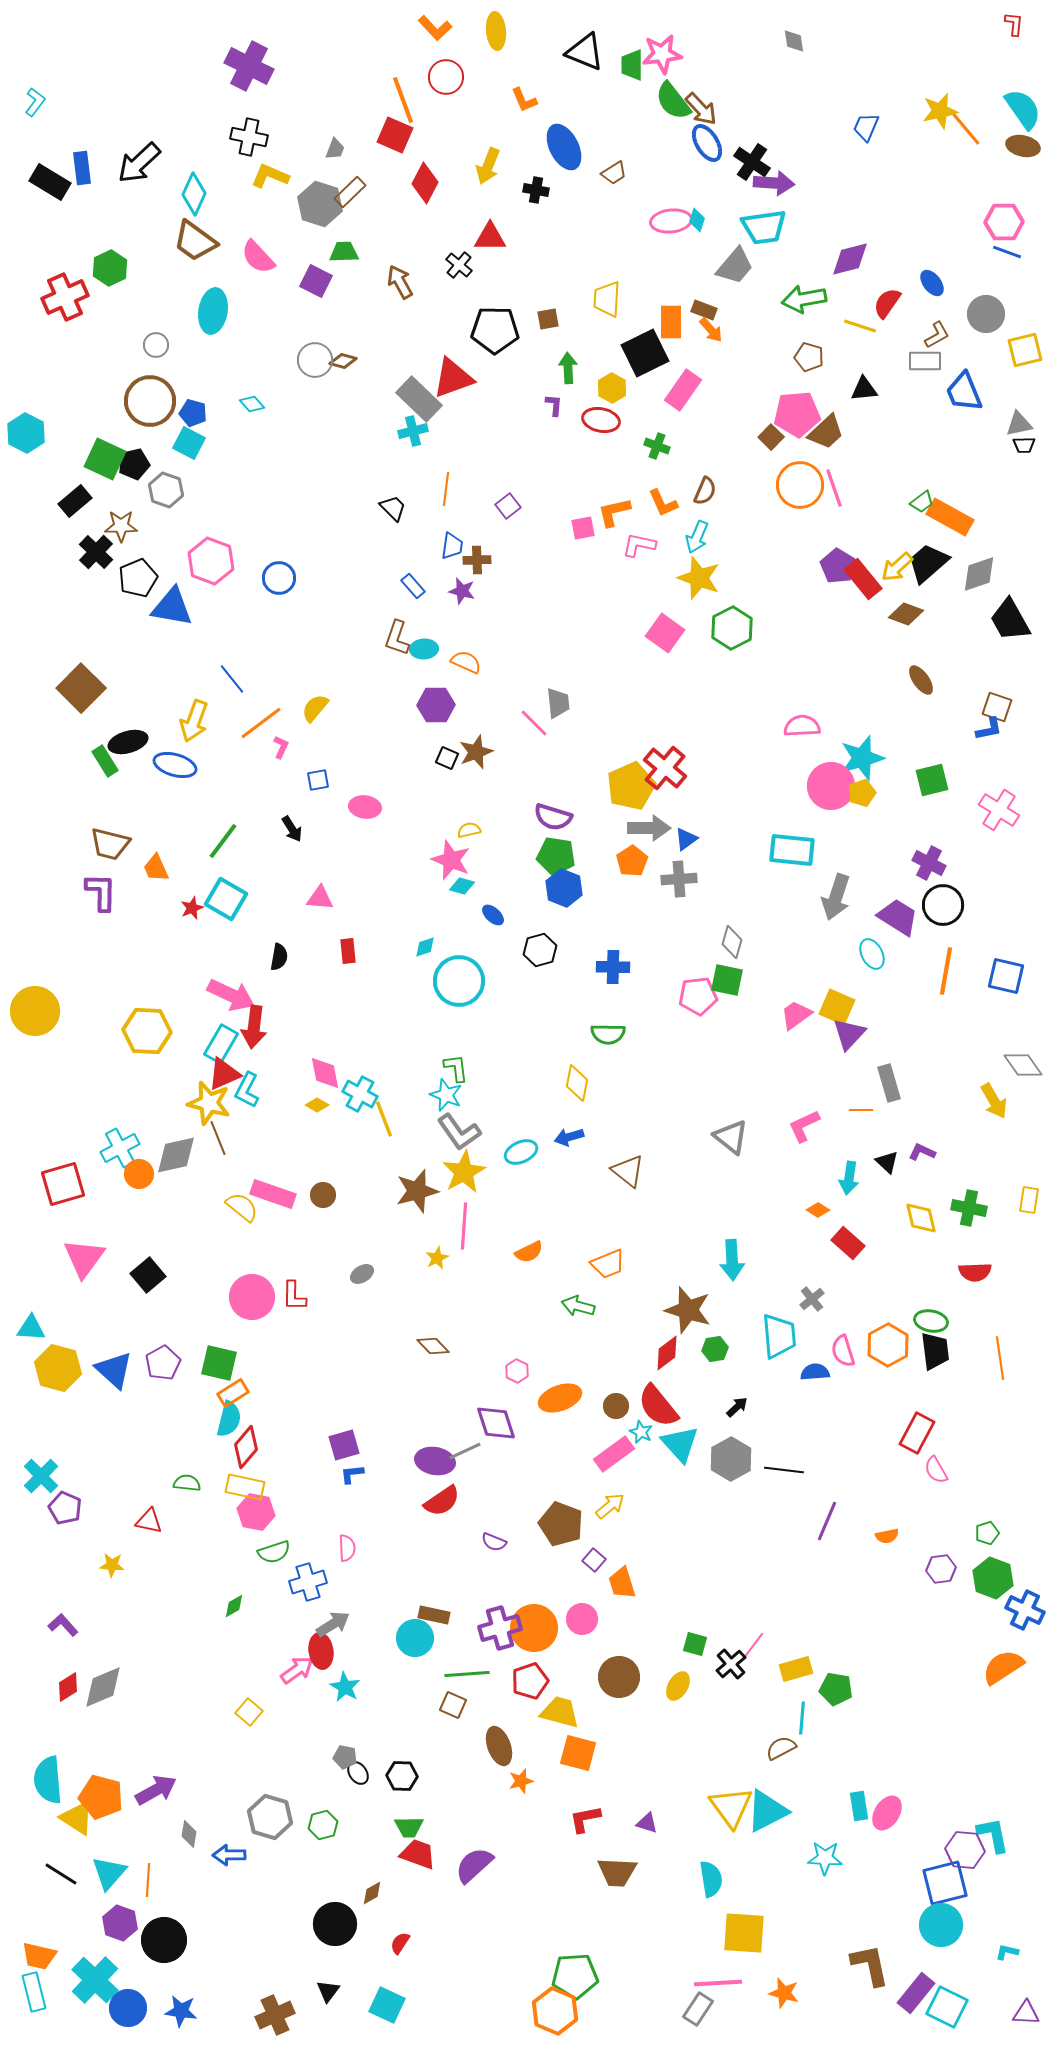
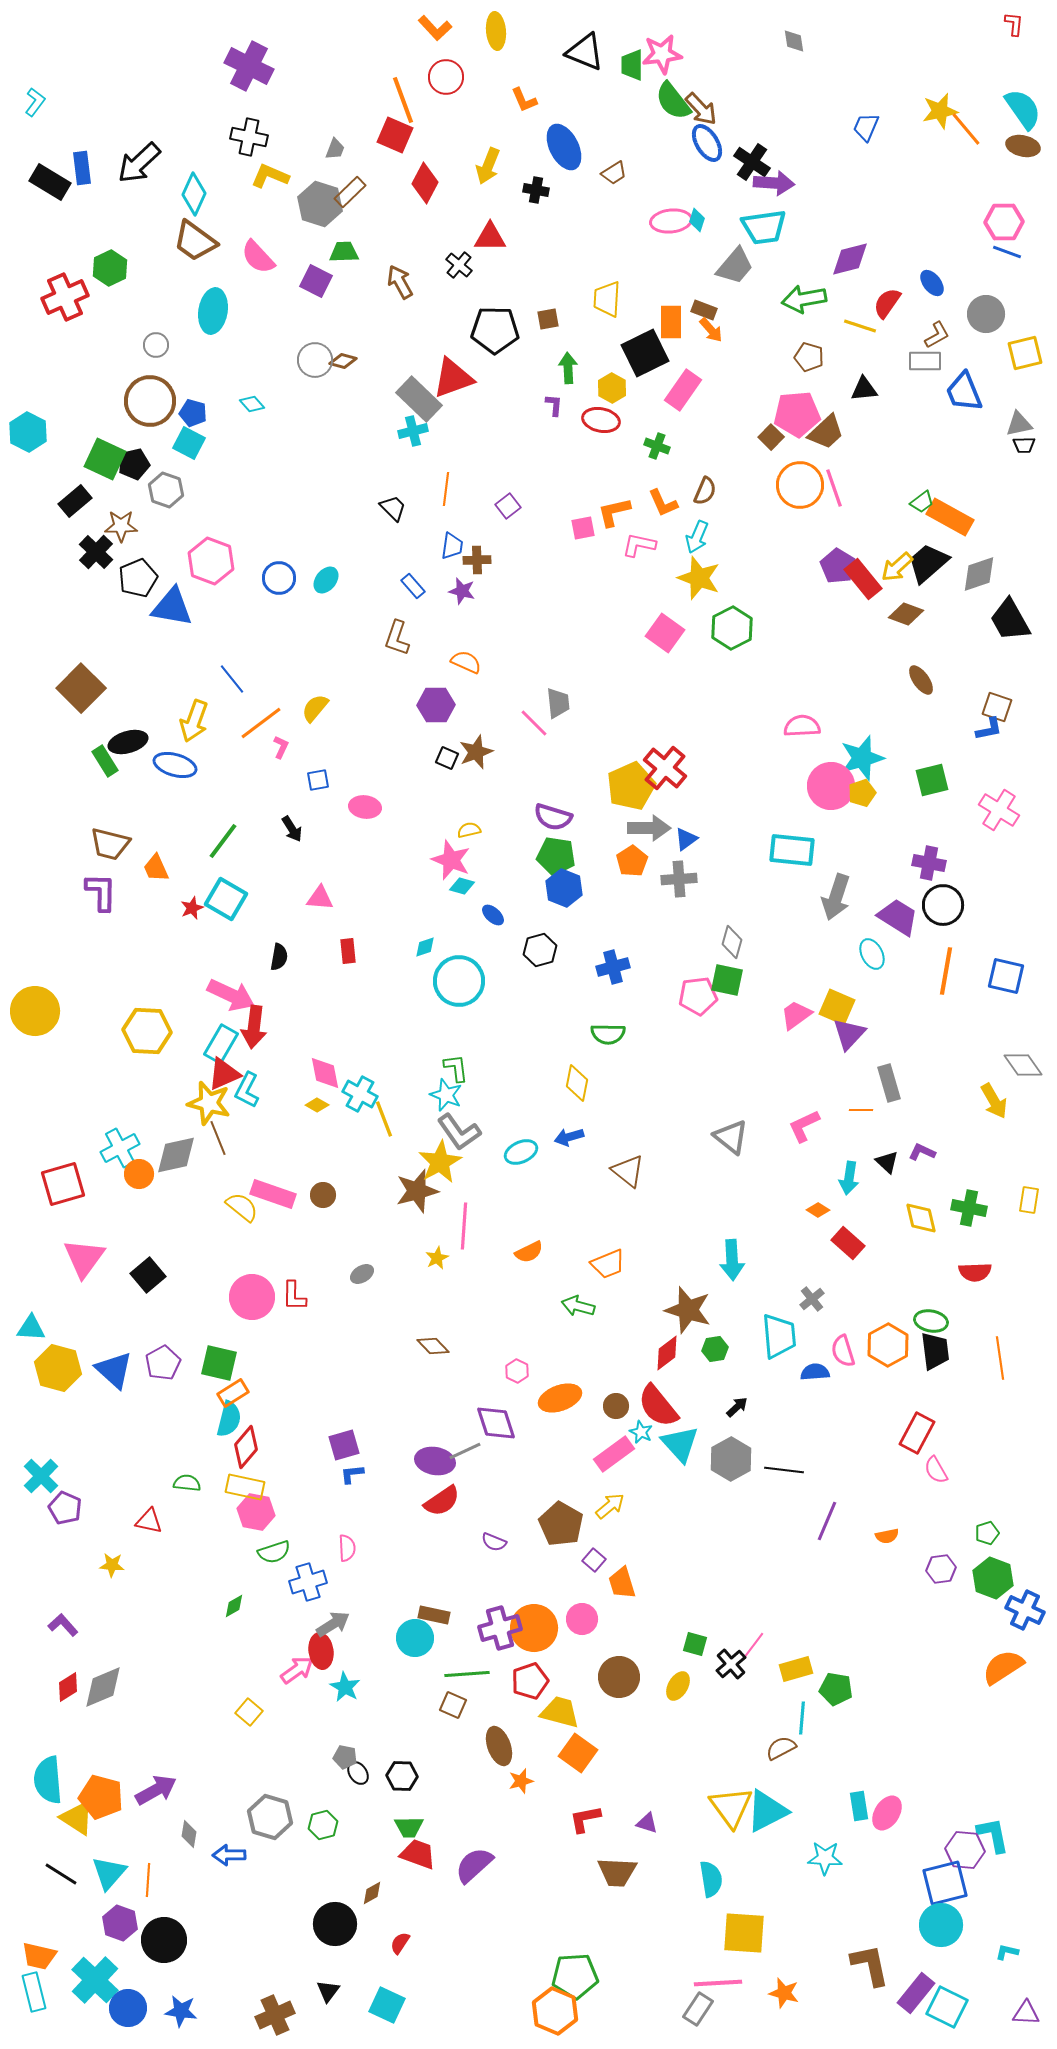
yellow square at (1025, 350): moved 3 px down
cyan hexagon at (26, 433): moved 2 px right, 1 px up
cyan ellipse at (424, 649): moved 98 px left, 69 px up; rotated 48 degrees counterclockwise
purple cross at (929, 863): rotated 16 degrees counterclockwise
blue cross at (613, 967): rotated 16 degrees counterclockwise
yellow star at (464, 1172): moved 24 px left, 10 px up
brown pentagon at (561, 1524): rotated 9 degrees clockwise
orange square at (578, 1753): rotated 21 degrees clockwise
